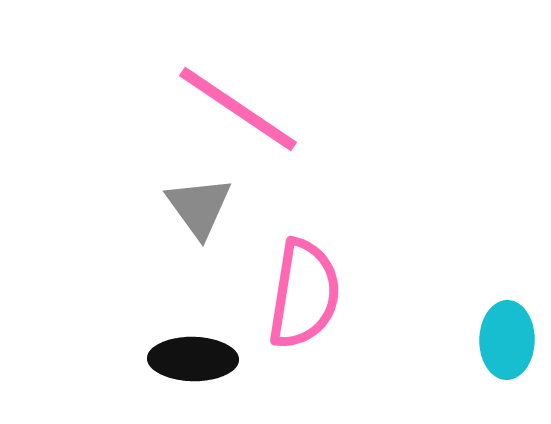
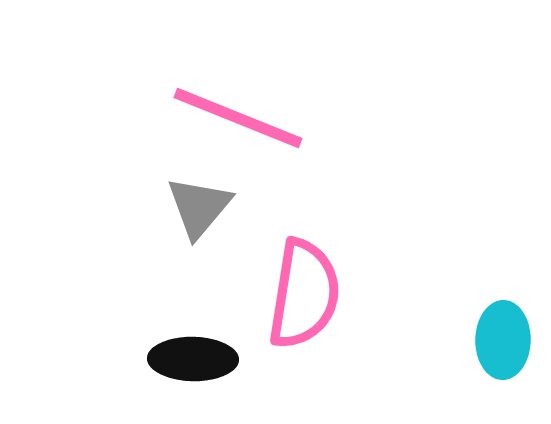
pink line: moved 9 px down; rotated 12 degrees counterclockwise
gray triangle: rotated 16 degrees clockwise
cyan ellipse: moved 4 px left
